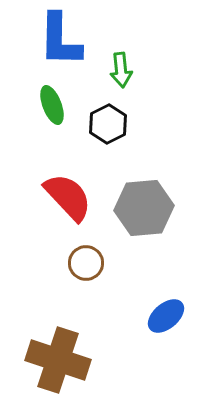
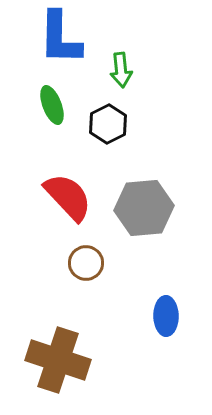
blue L-shape: moved 2 px up
blue ellipse: rotated 51 degrees counterclockwise
